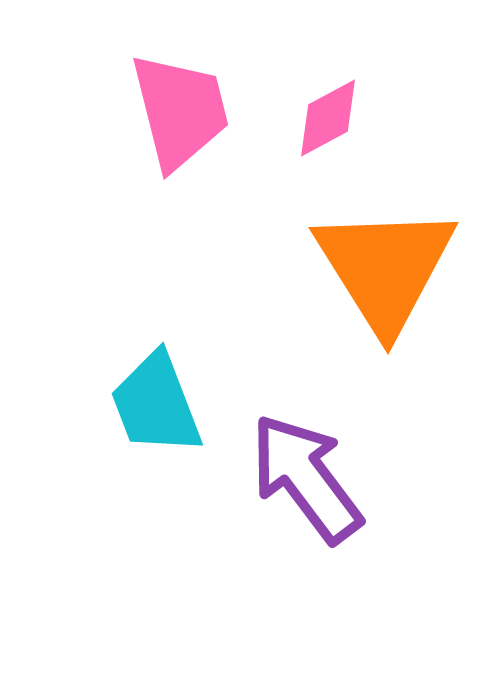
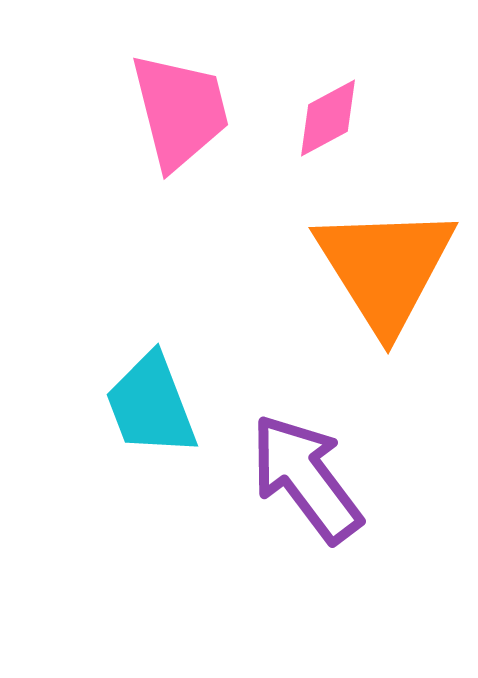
cyan trapezoid: moved 5 px left, 1 px down
